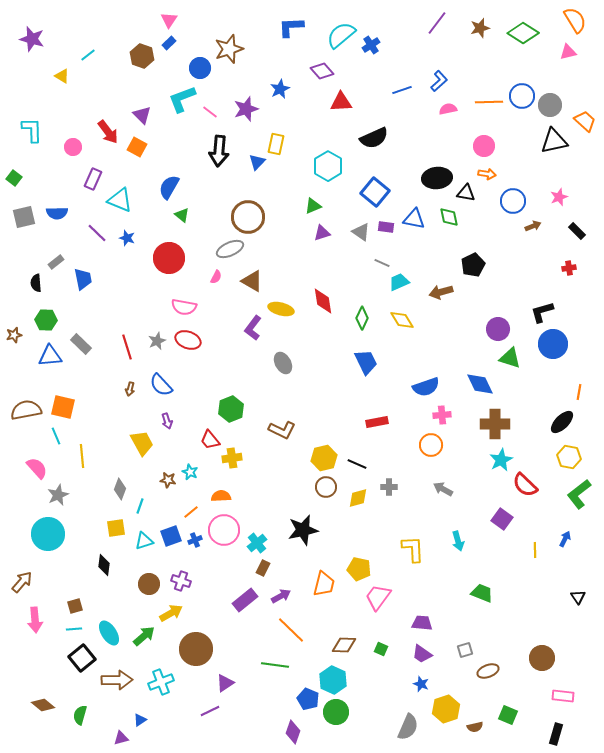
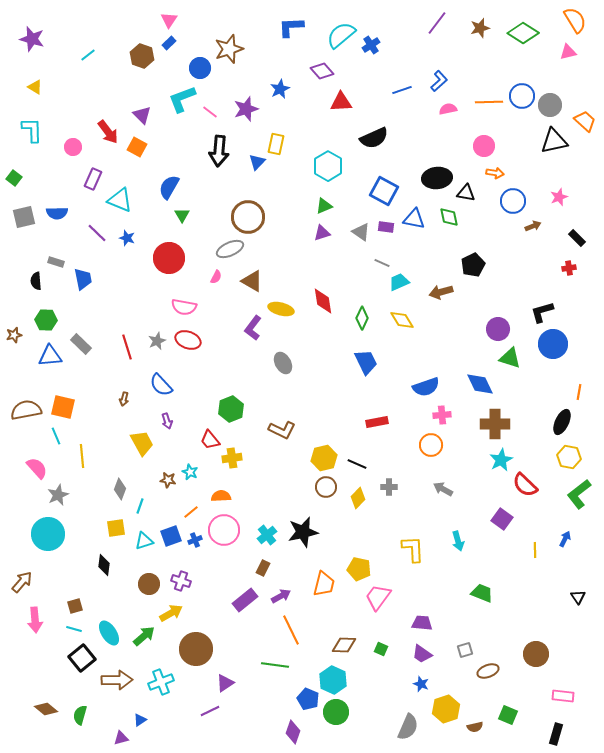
yellow triangle at (62, 76): moved 27 px left, 11 px down
orange arrow at (487, 174): moved 8 px right, 1 px up
blue square at (375, 192): moved 9 px right, 1 px up; rotated 12 degrees counterclockwise
green triangle at (313, 206): moved 11 px right
green triangle at (182, 215): rotated 21 degrees clockwise
black rectangle at (577, 231): moved 7 px down
gray rectangle at (56, 262): rotated 56 degrees clockwise
black semicircle at (36, 283): moved 2 px up
brown arrow at (130, 389): moved 6 px left, 10 px down
black ellipse at (562, 422): rotated 20 degrees counterclockwise
yellow diamond at (358, 498): rotated 30 degrees counterclockwise
black star at (303, 530): moved 2 px down
cyan cross at (257, 543): moved 10 px right, 8 px up
cyan line at (74, 629): rotated 21 degrees clockwise
orange line at (291, 630): rotated 20 degrees clockwise
brown circle at (542, 658): moved 6 px left, 4 px up
brown diamond at (43, 705): moved 3 px right, 4 px down
